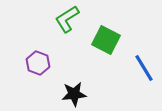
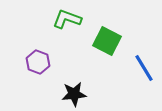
green L-shape: rotated 52 degrees clockwise
green square: moved 1 px right, 1 px down
purple hexagon: moved 1 px up
